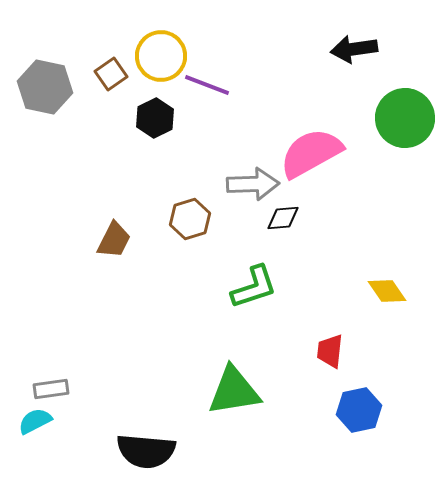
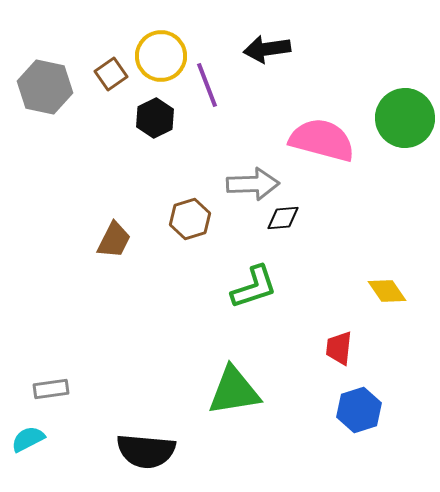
black arrow: moved 87 px left
purple line: rotated 48 degrees clockwise
pink semicircle: moved 11 px right, 13 px up; rotated 44 degrees clockwise
red trapezoid: moved 9 px right, 3 px up
blue hexagon: rotated 6 degrees counterclockwise
cyan semicircle: moved 7 px left, 18 px down
